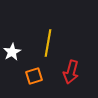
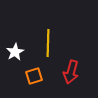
yellow line: rotated 8 degrees counterclockwise
white star: moved 3 px right
